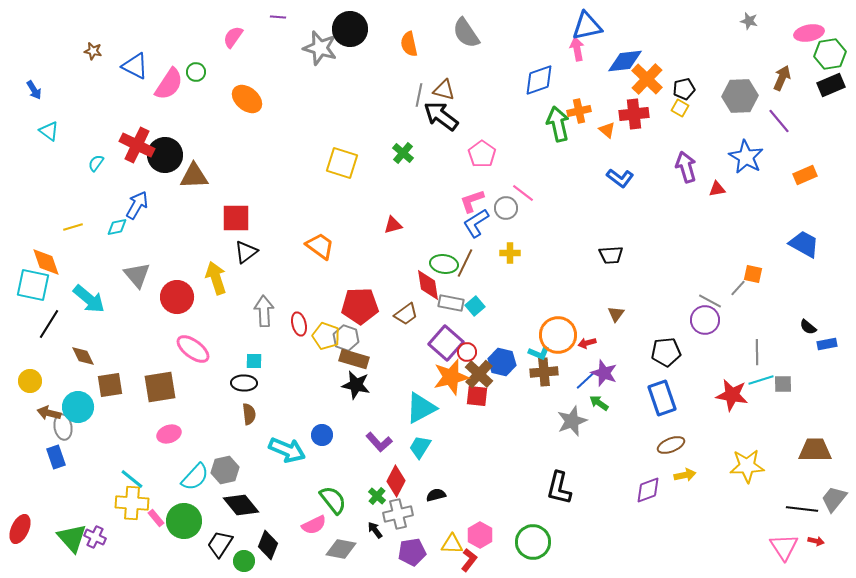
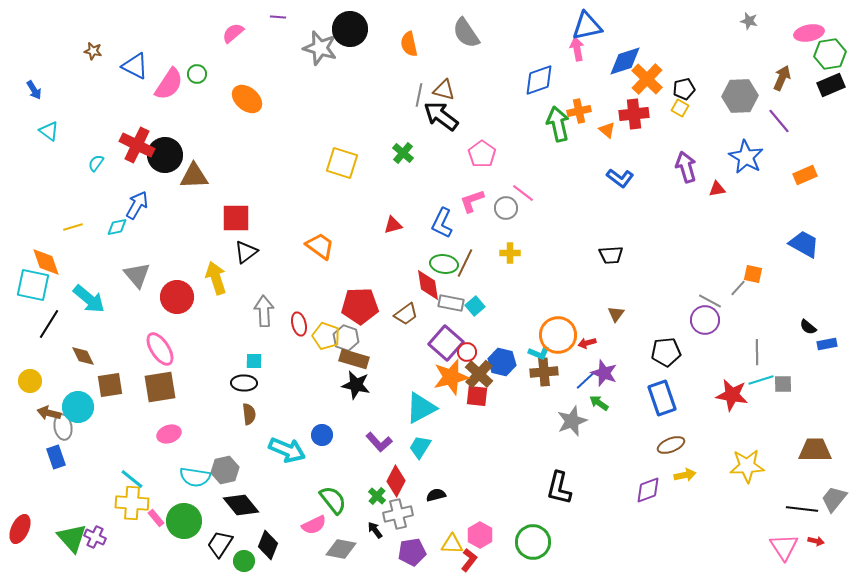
pink semicircle at (233, 37): moved 4 px up; rotated 15 degrees clockwise
blue diamond at (625, 61): rotated 12 degrees counterclockwise
green circle at (196, 72): moved 1 px right, 2 px down
blue L-shape at (476, 223): moved 34 px left; rotated 32 degrees counterclockwise
pink ellipse at (193, 349): moved 33 px left; rotated 20 degrees clockwise
cyan semicircle at (195, 477): rotated 56 degrees clockwise
